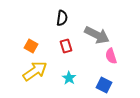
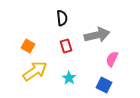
black semicircle: rotated 14 degrees counterclockwise
gray arrow: rotated 40 degrees counterclockwise
orange square: moved 3 px left
pink semicircle: moved 1 px right, 3 px down; rotated 42 degrees clockwise
